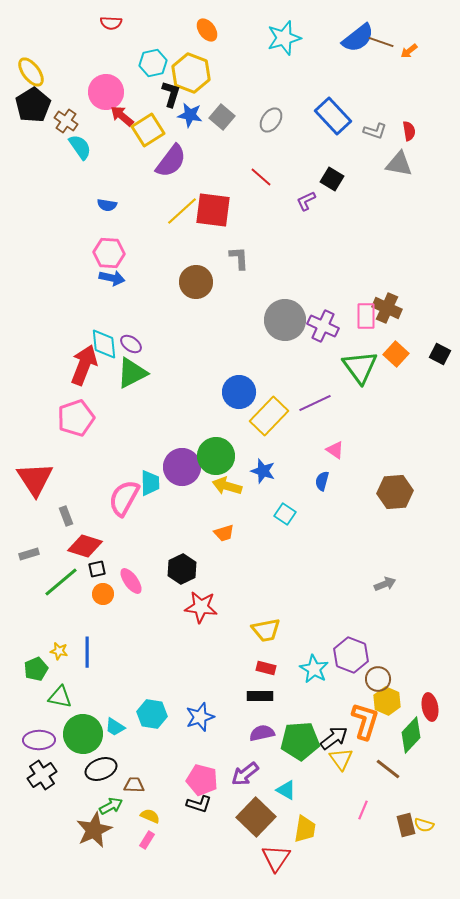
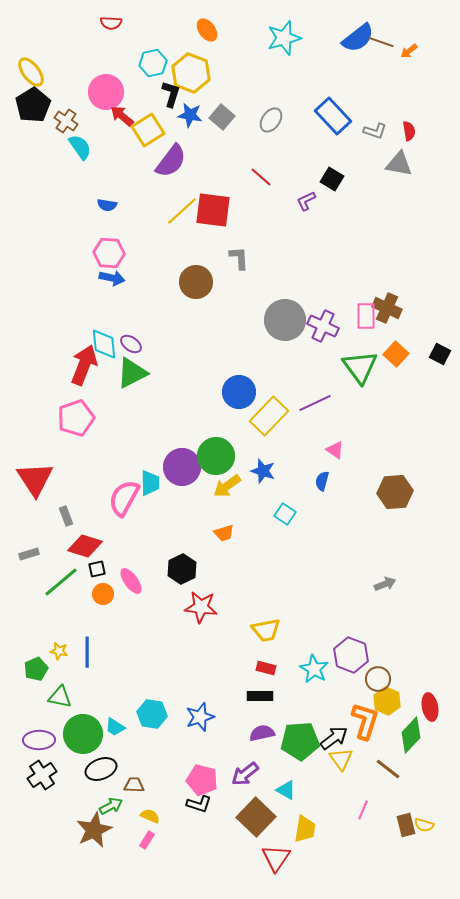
yellow arrow at (227, 486): rotated 52 degrees counterclockwise
